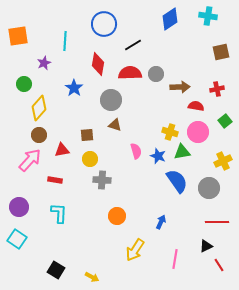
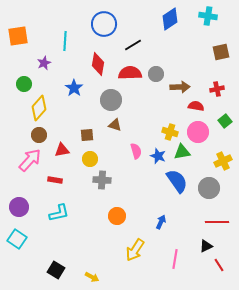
cyan L-shape at (59, 213): rotated 75 degrees clockwise
